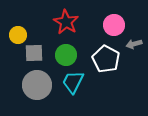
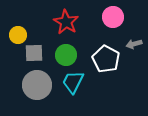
pink circle: moved 1 px left, 8 px up
